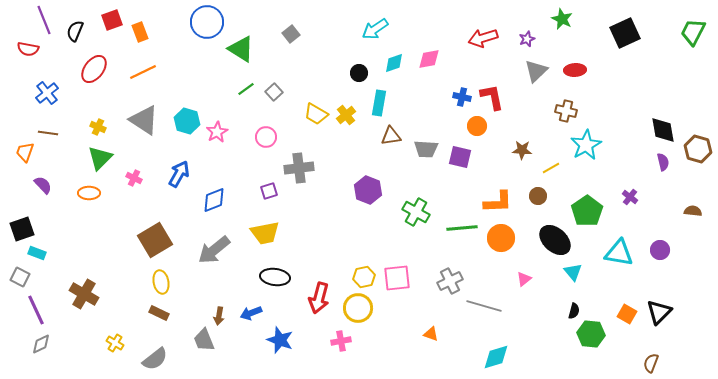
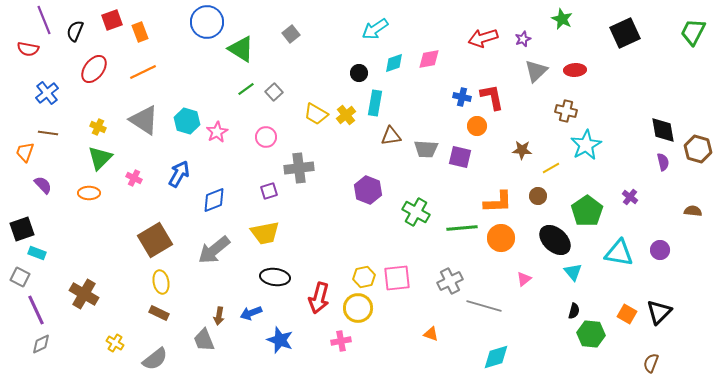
purple star at (527, 39): moved 4 px left
cyan rectangle at (379, 103): moved 4 px left
